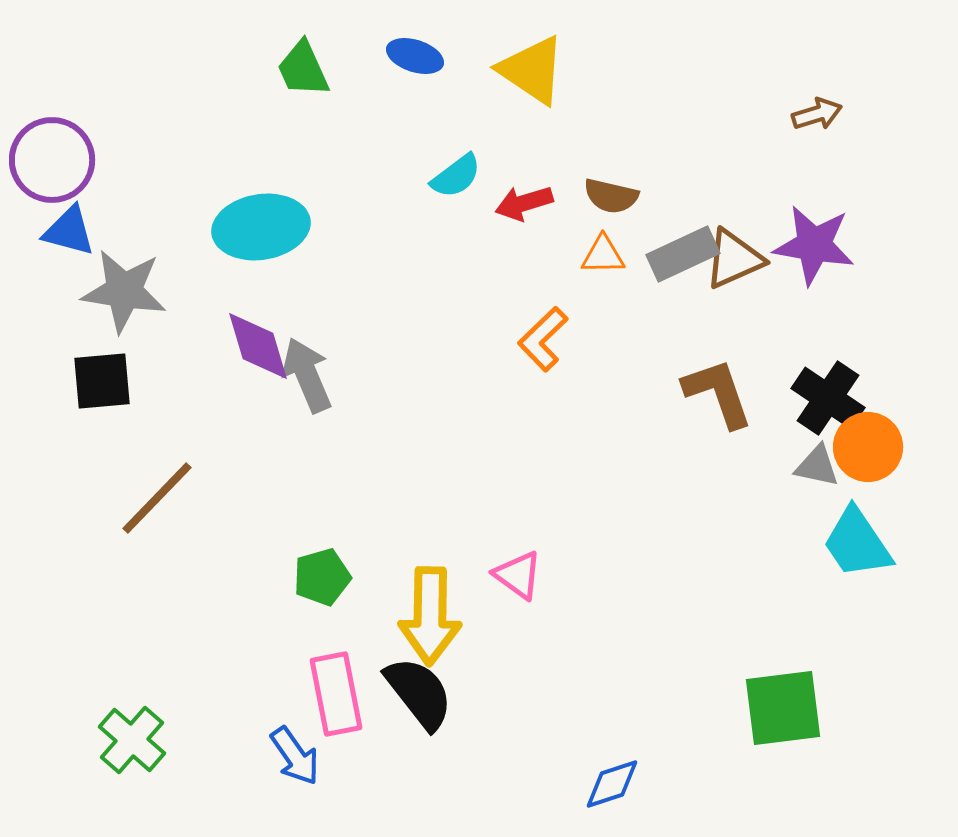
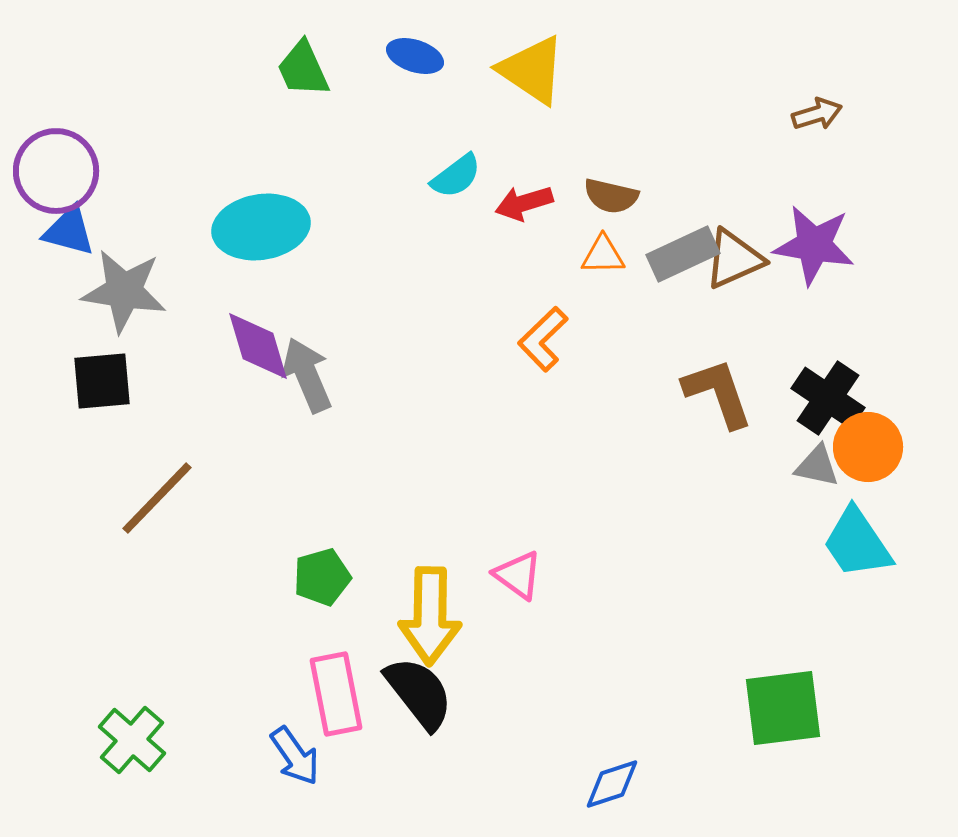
purple circle: moved 4 px right, 11 px down
